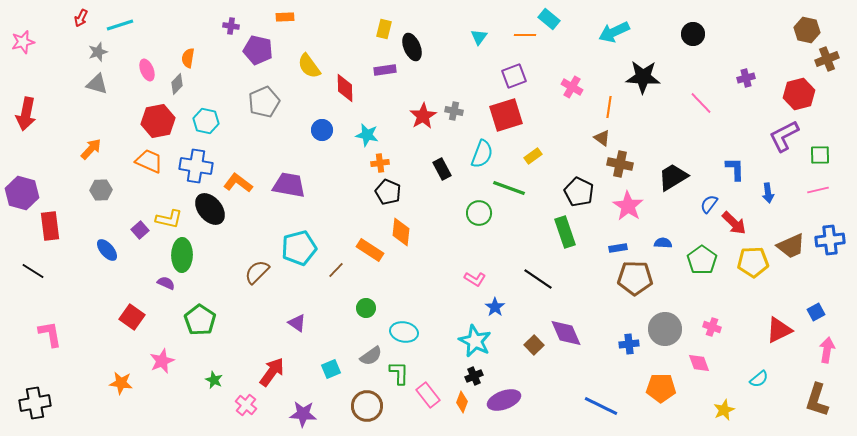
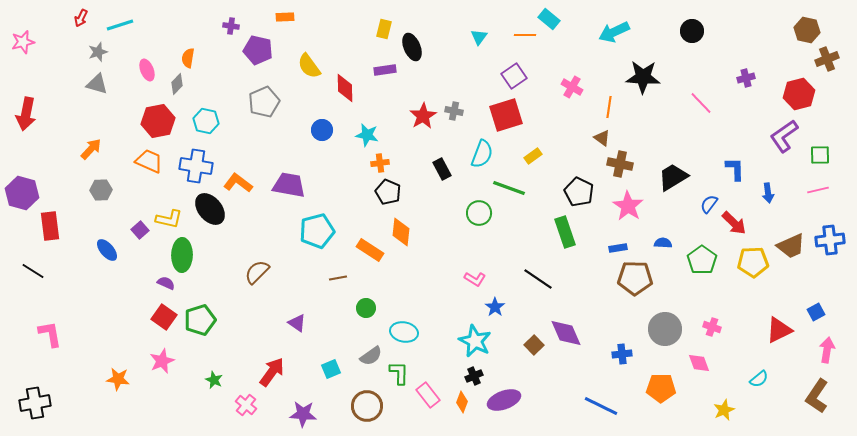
black circle at (693, 34): moved 1 px left, 3 px up
purple square at (514, 76): rotated 15 degrees counterclockwise
purple L-shape at (784, 136): rotated 8 degrees counterclockwise
cyan pentagon at (299, 248): moved 18 px right, 17 px up
brown line at (336, 270): moved 2 px right, 8 px down; rotated 36 degrees clockwise
red square at (132, 317): moved 32 px right
green pentagon at (200, 320): rotated 20 degrees clockwise
blue cross at (629, 344): moved 7 px left, 10 px down
orange star at (121, 383): moved 3 px left, 4 px up
brown L-shape at (817, 400): moved 4 px up; rotated 16 degrees clockwise
